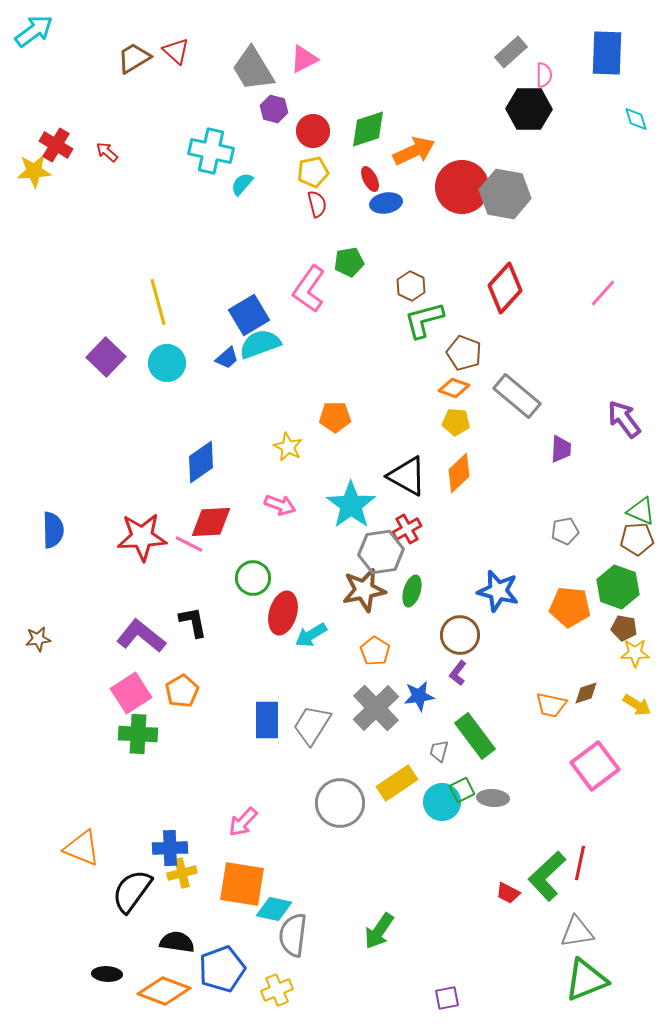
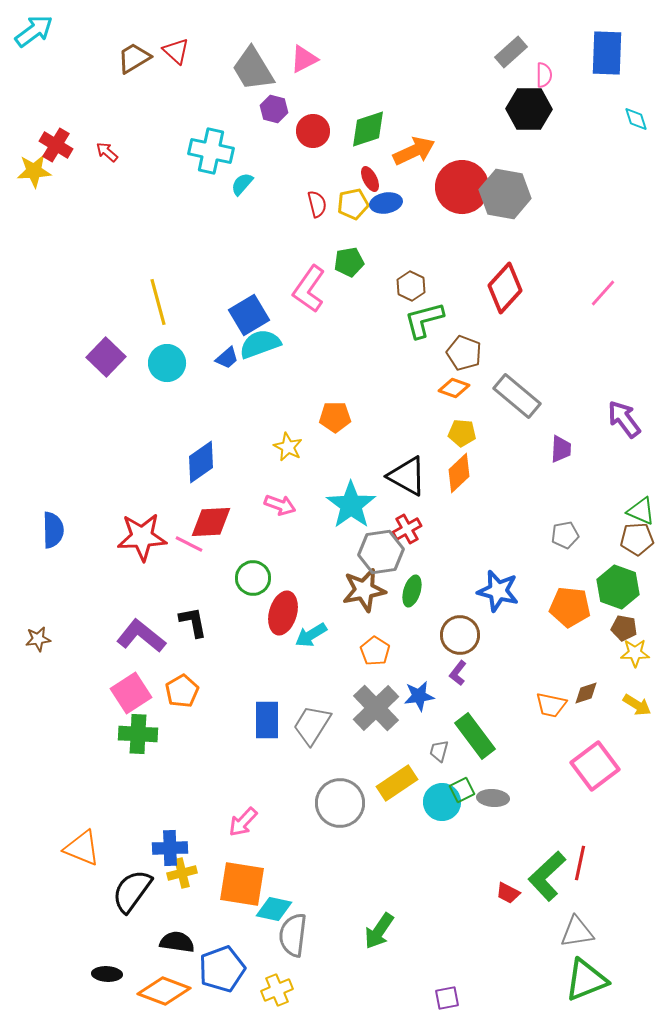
yellow pentagon at (313, 172): moved 40 px right, 32 px down
yellow pentagon at (456, 422): moved 6 px right, 11 px down
gray pentagon at (565, 531): moved 4 px down
